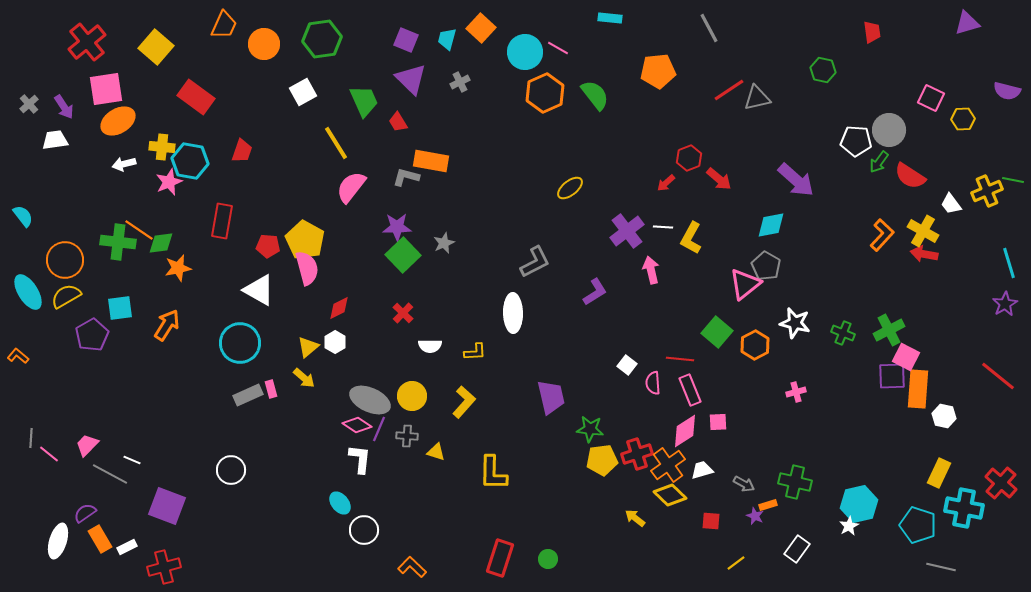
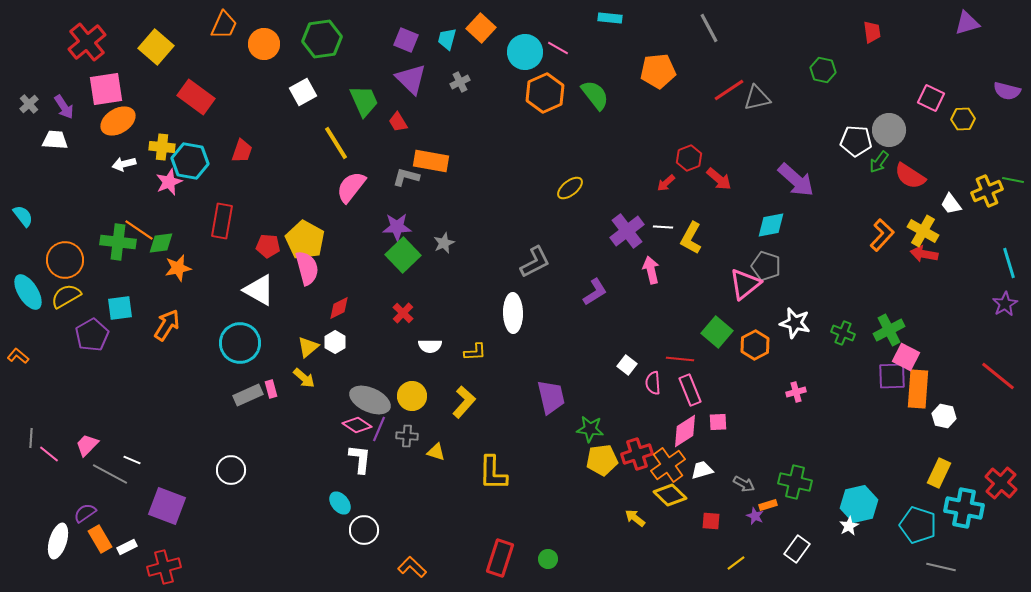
white trapezoid at (55, 140): rotated 12 degrees clockwise
gray pentagon at (766, 266): rotated 12 degrees counterclockwise
